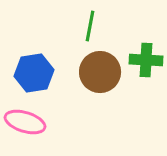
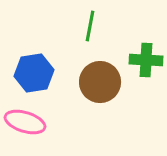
brown circle: moved 10 px down
